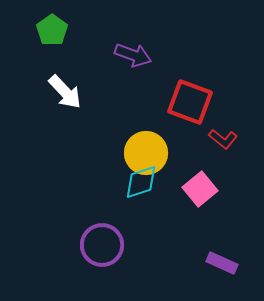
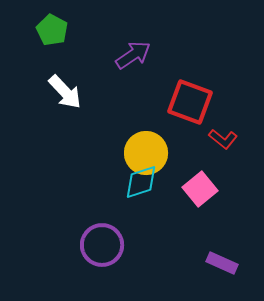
green pentagon: rotated 8 degrees counterclockwise
purple arrow: rotated 54 degrees counterclockwise
